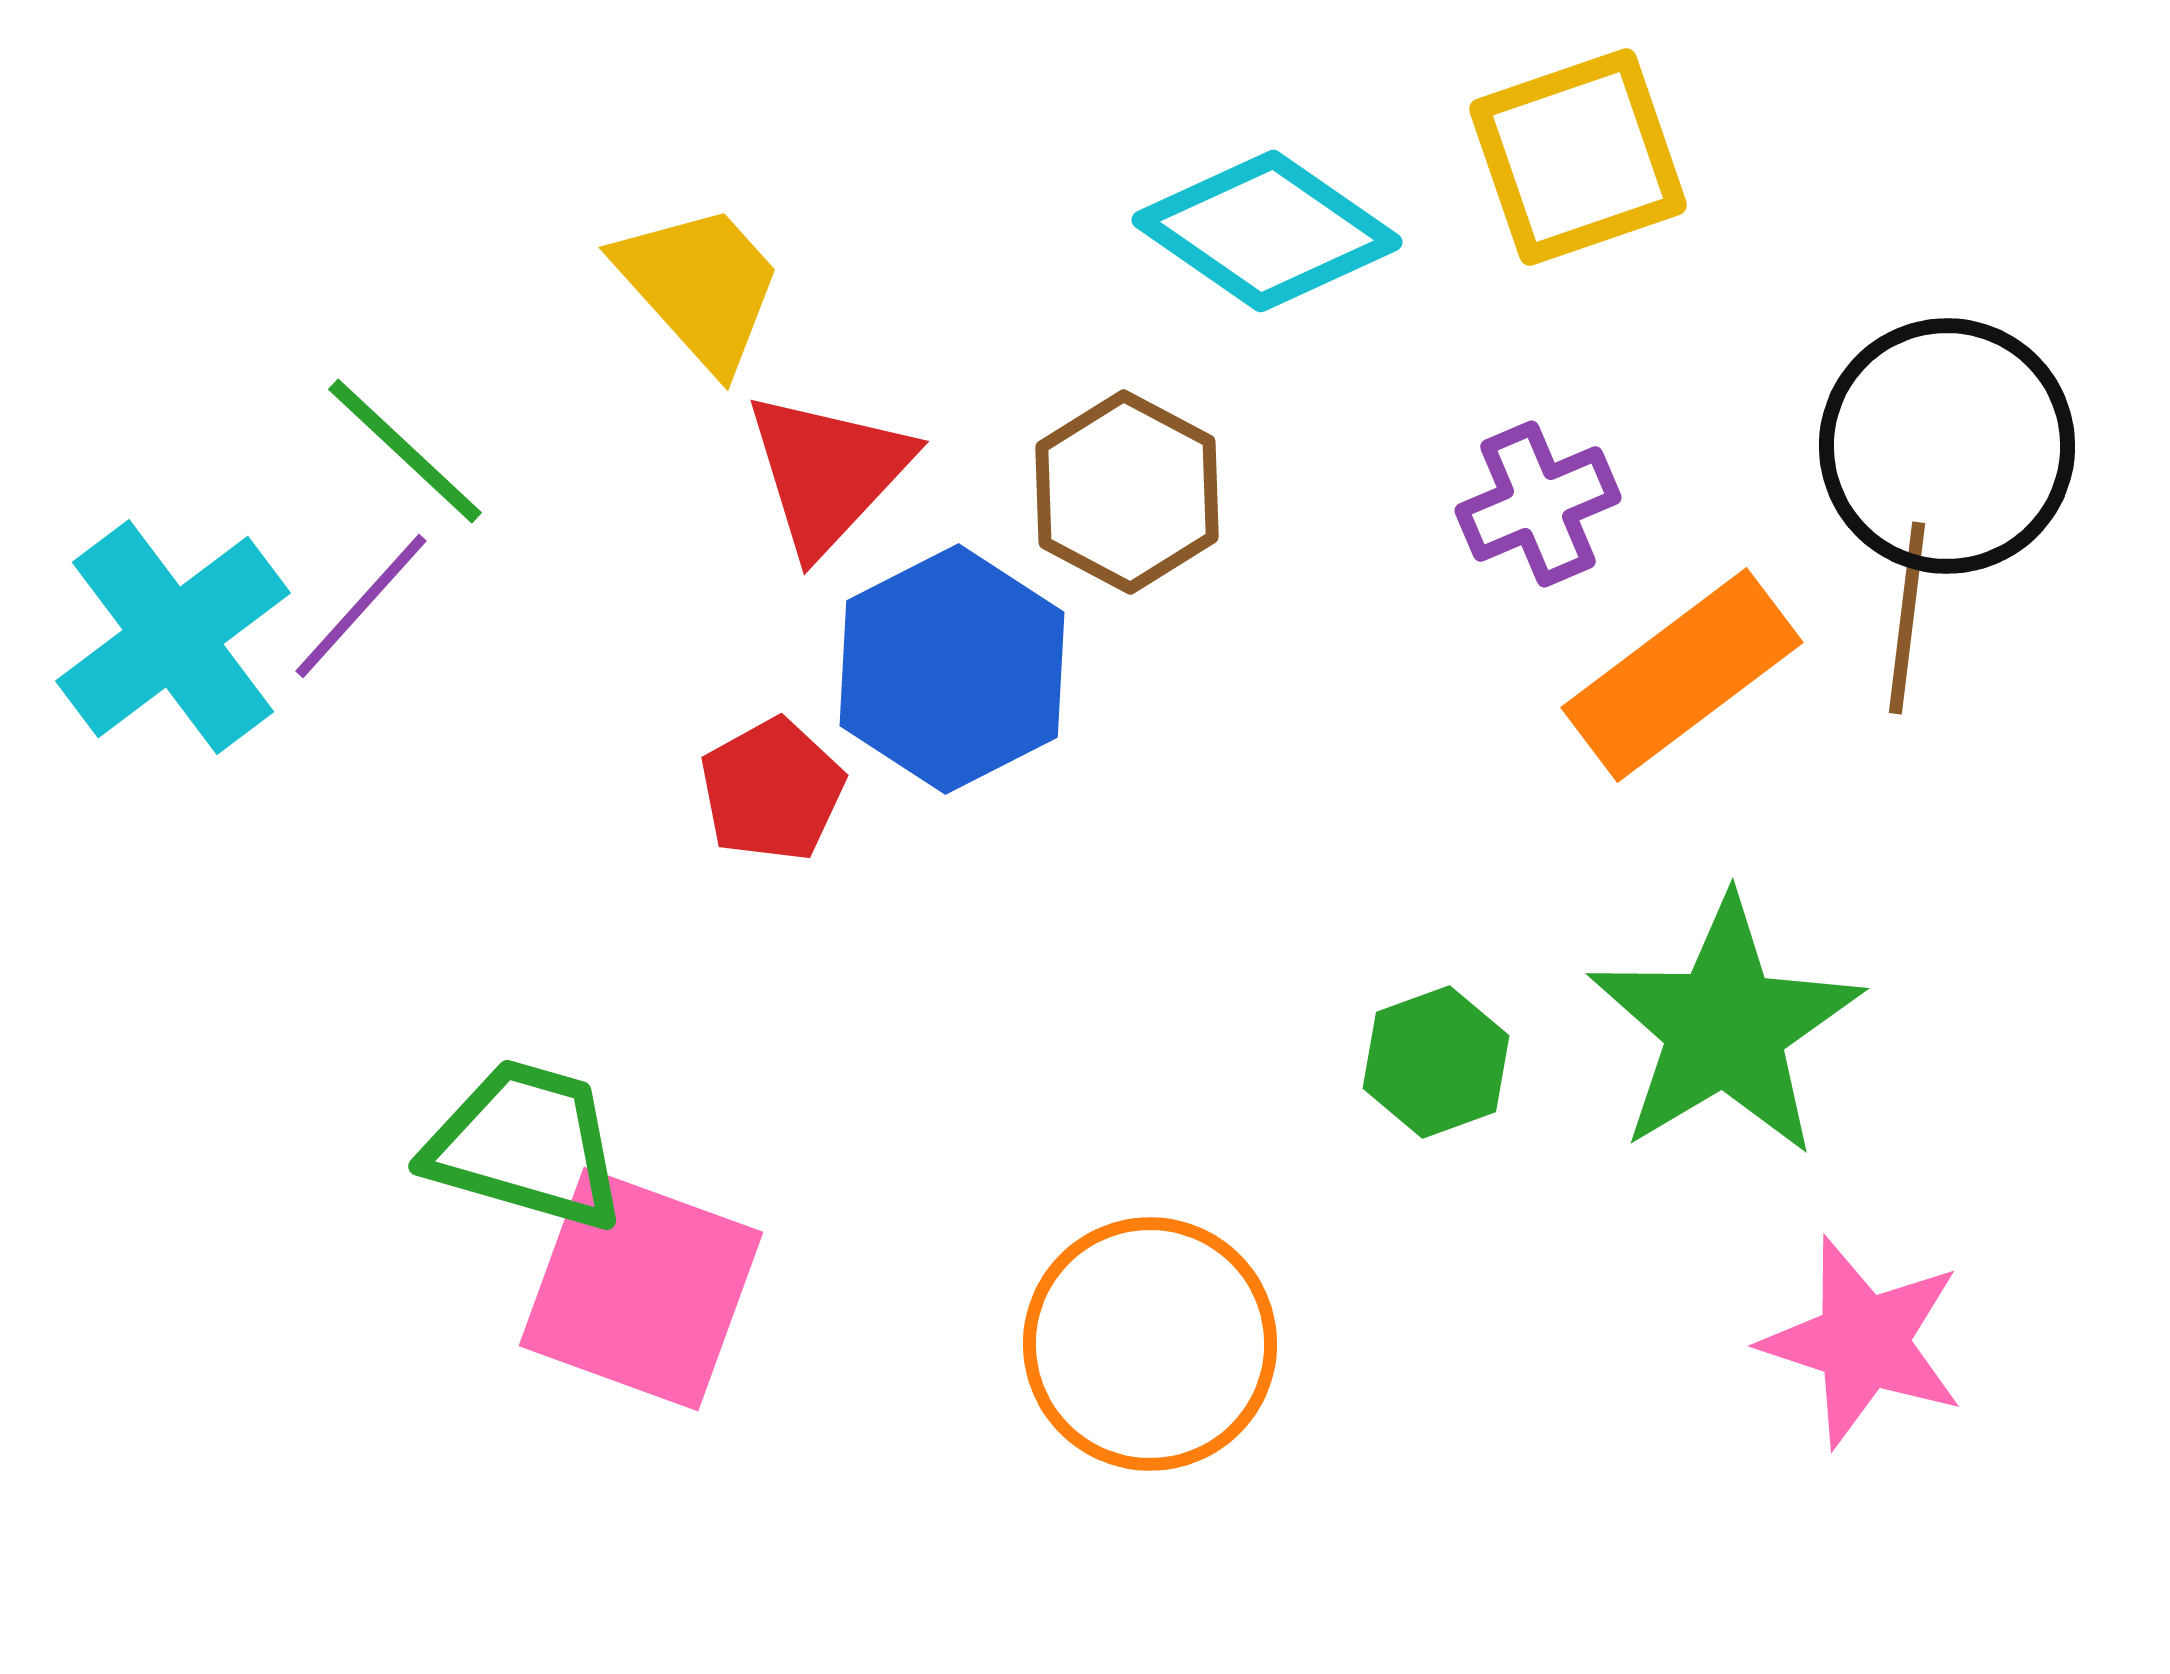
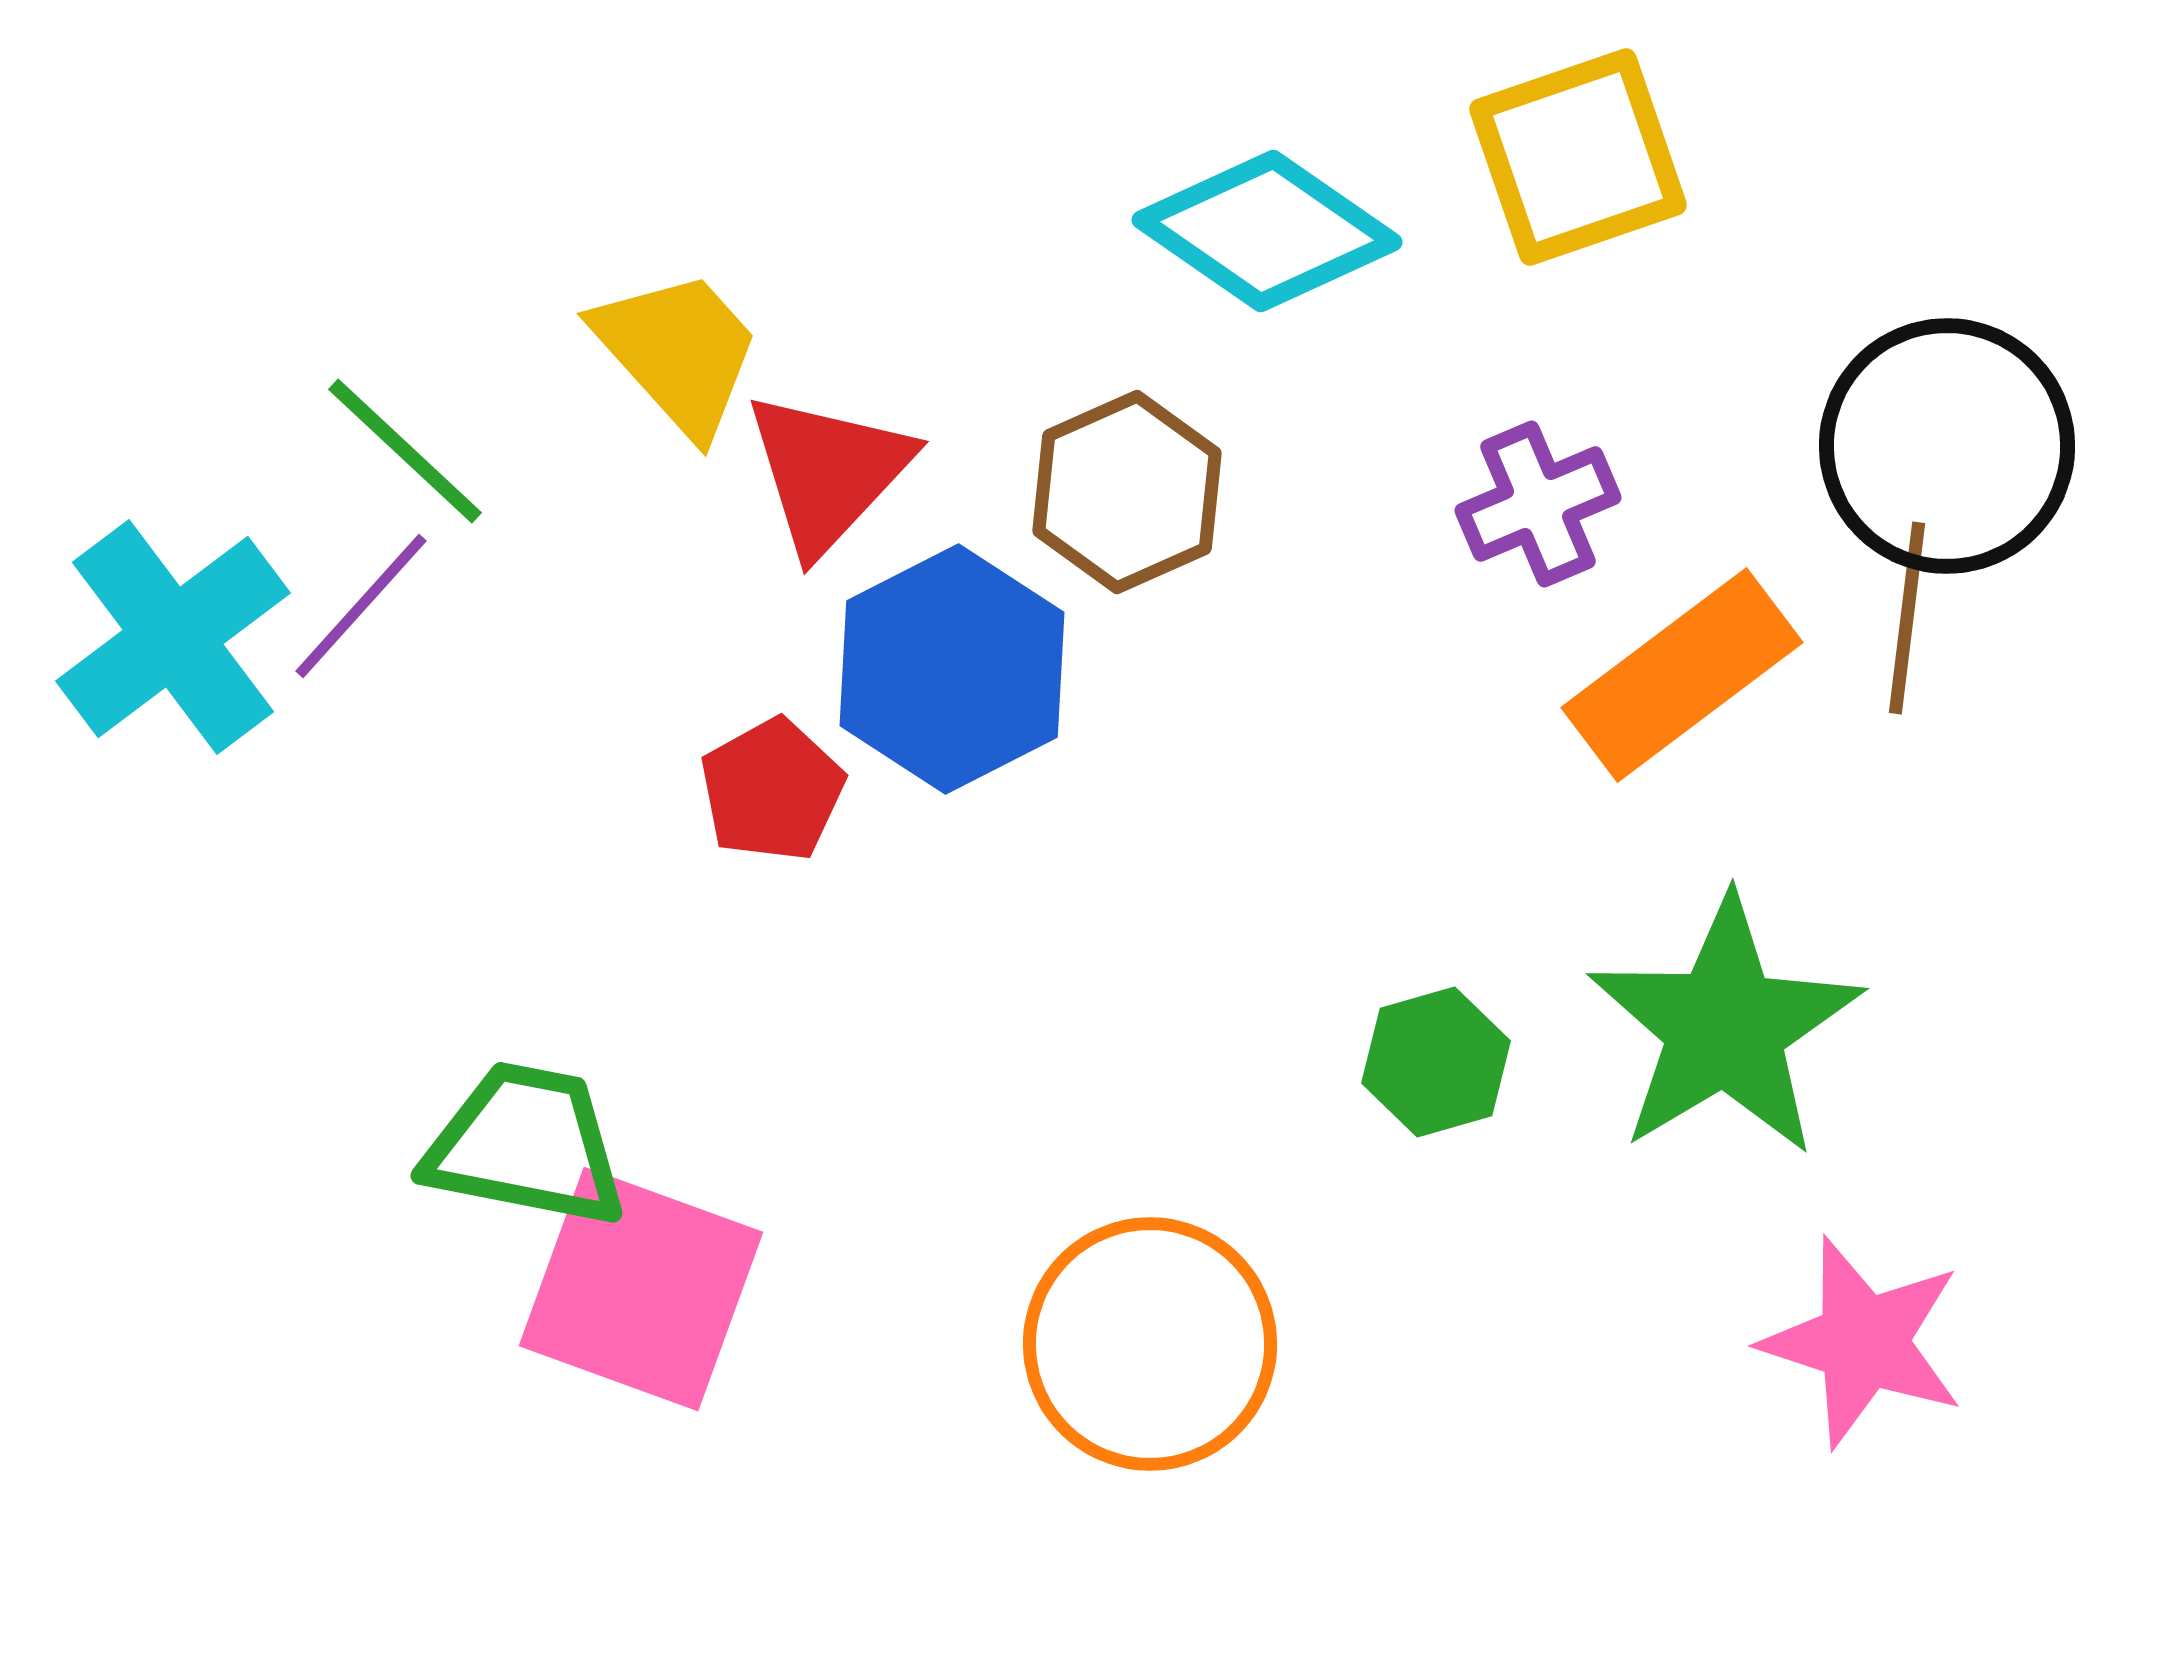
yellow trapezoid: moved 22 px left, 66 px down
brown hexagon: rotated 8 degrees clockwise
green hexagon: rotated 4 degrees clockwise
green trapezoid: rotated 5 degrees counterclockwise
